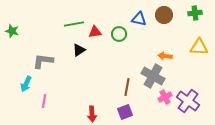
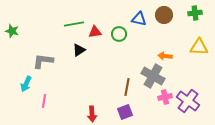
pink cross: rotated 16 degrees clockwise
